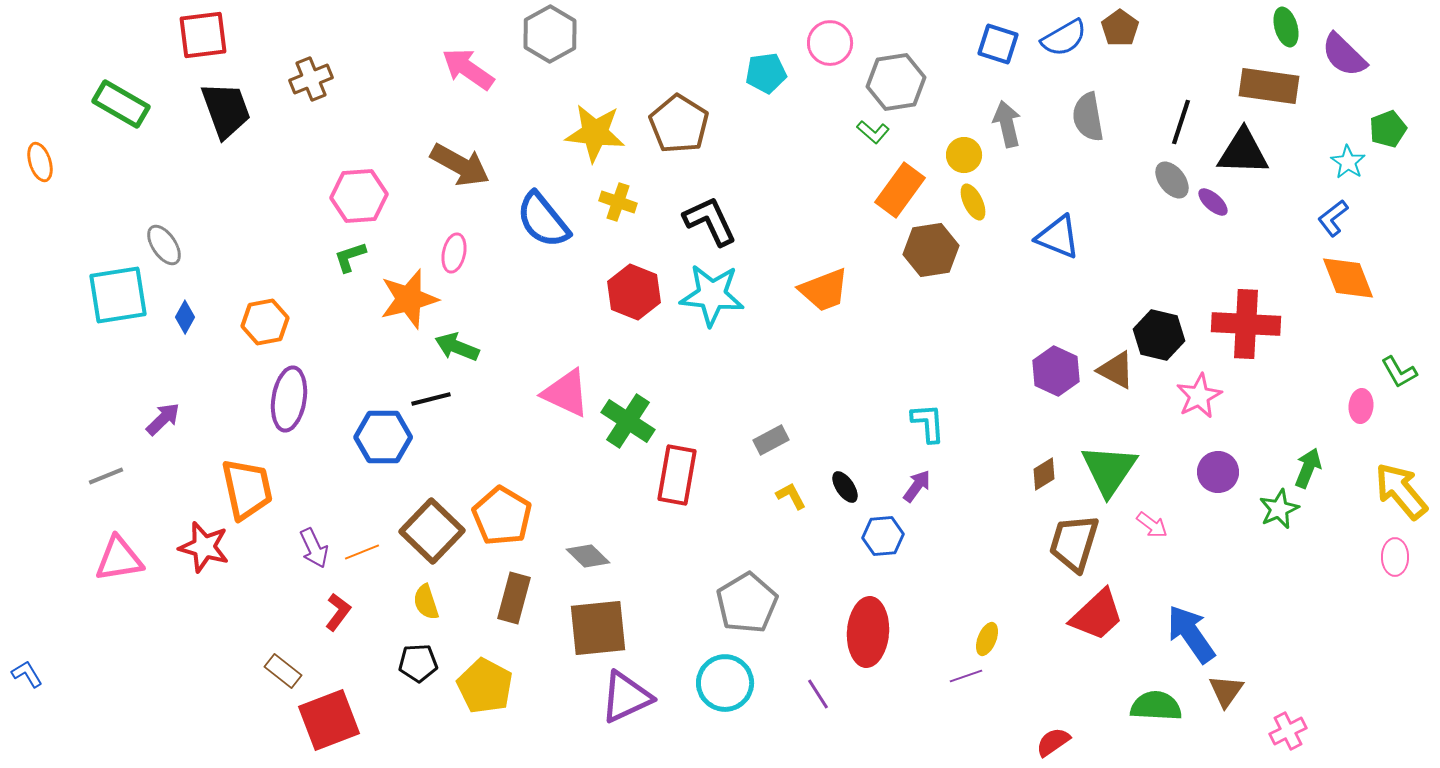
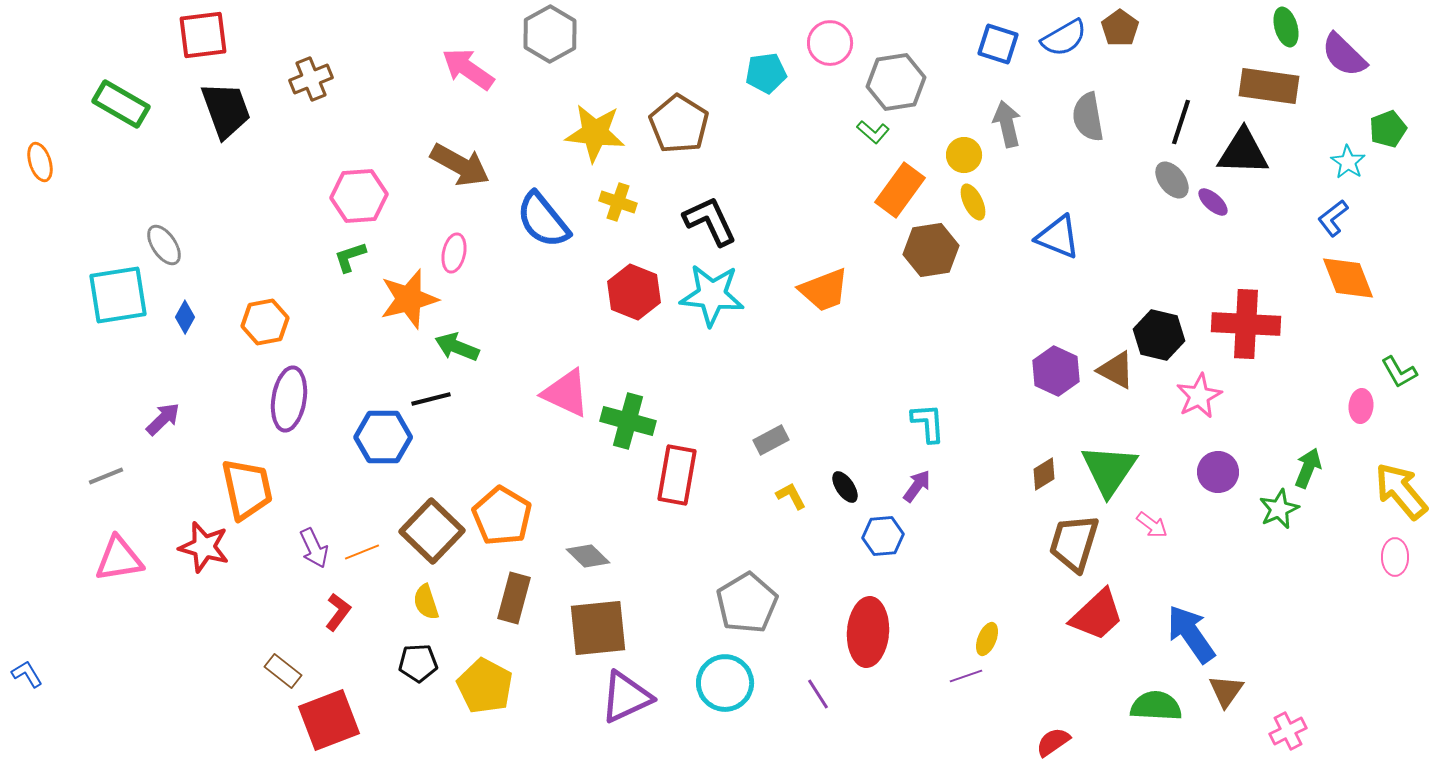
green cross at (628, 421): rotated 18 degrees counterclockwise
